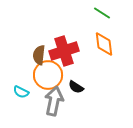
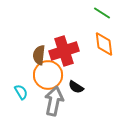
cyan semicircle: rotated 147 degrees counterclockwise
